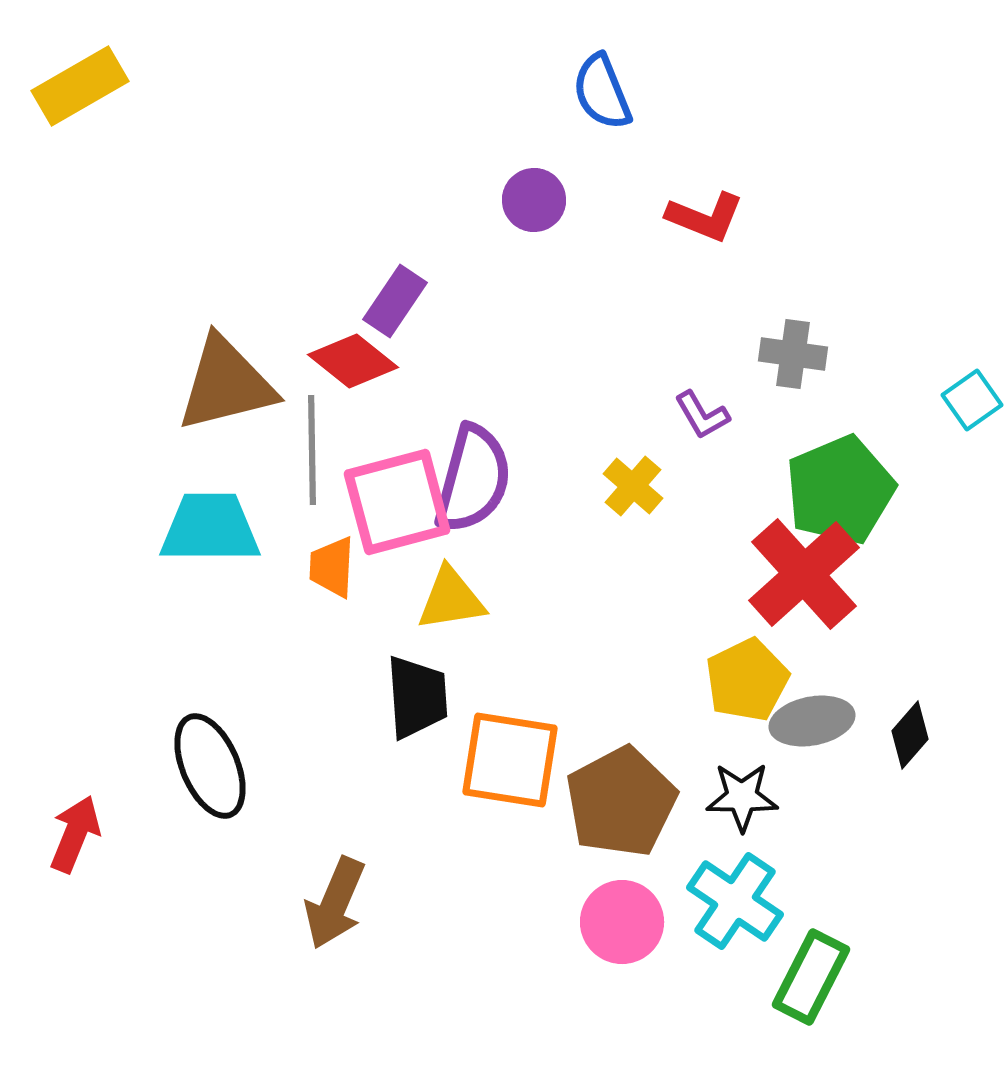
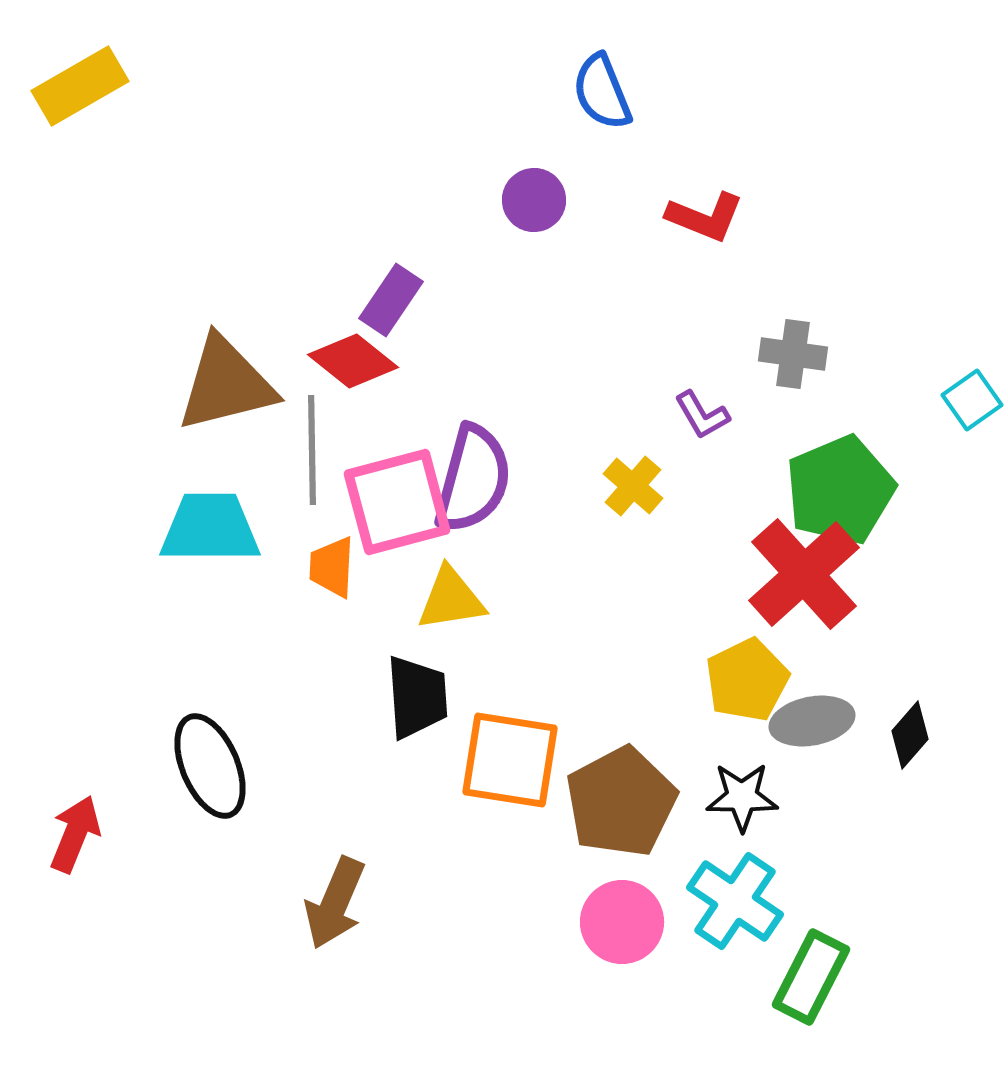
purple rectangle: moved 4 px left, 1 px up
